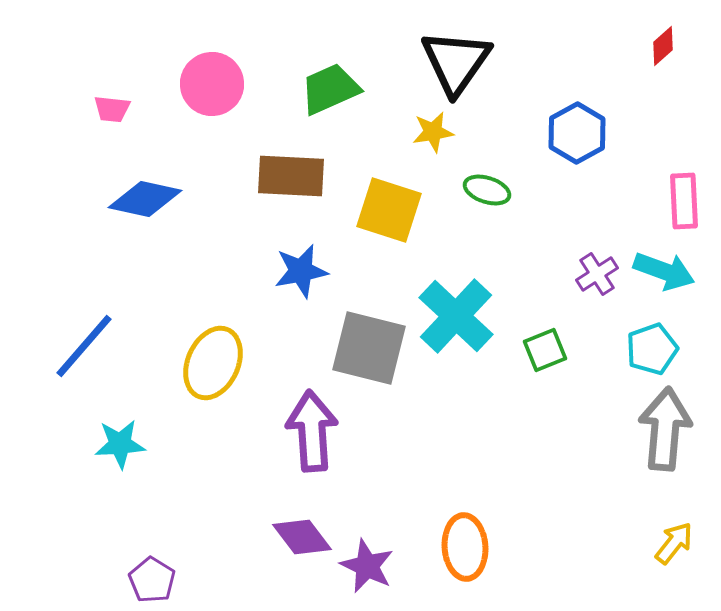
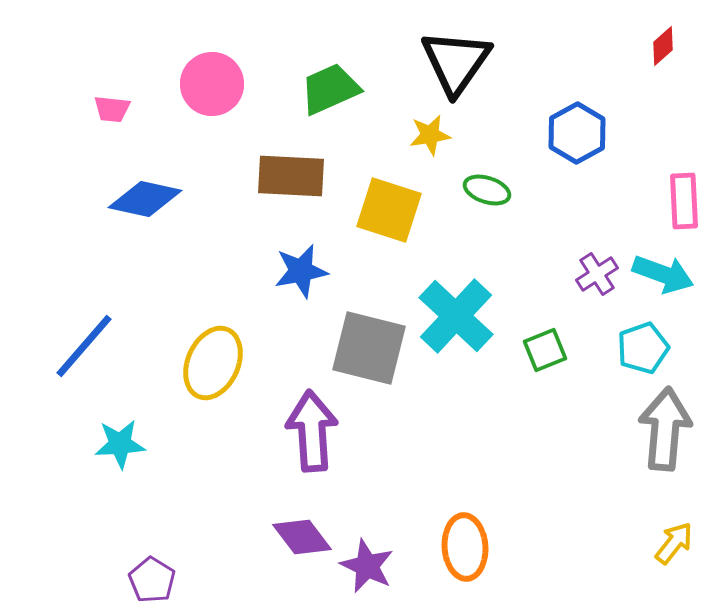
yellow star: moved 3 px left, 3 px down
cyan arrow: moved 1 px left, 3 px down
cyan pentagon: moved 9 px left, 1 px up
